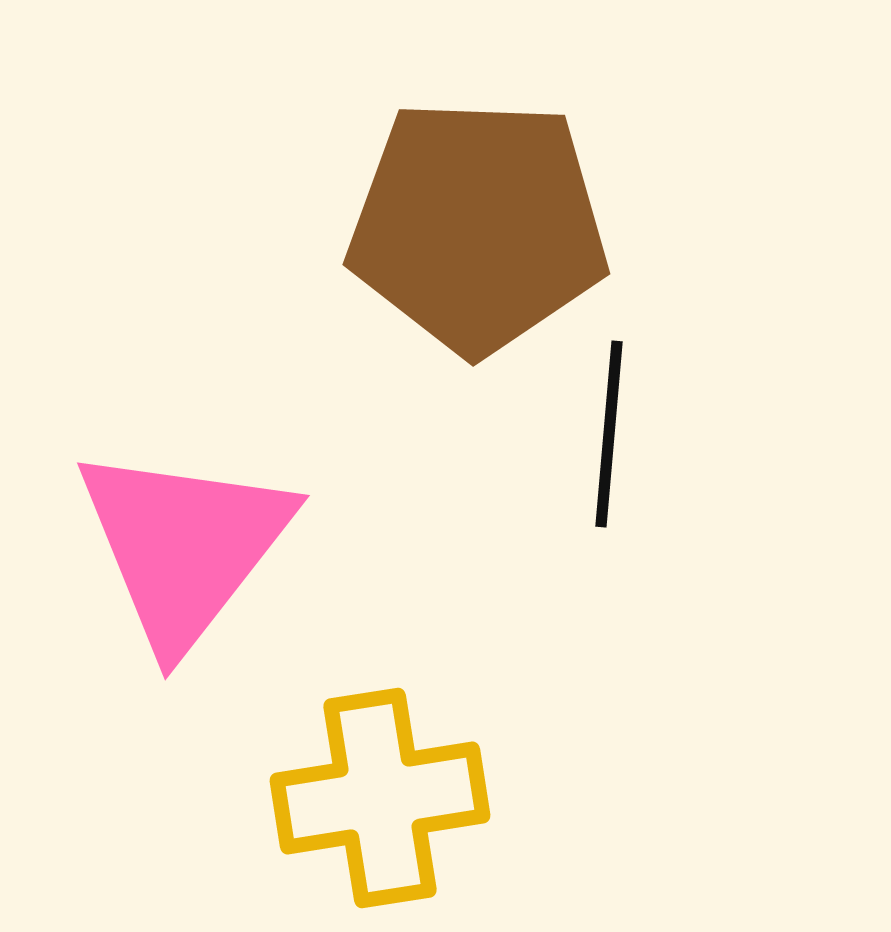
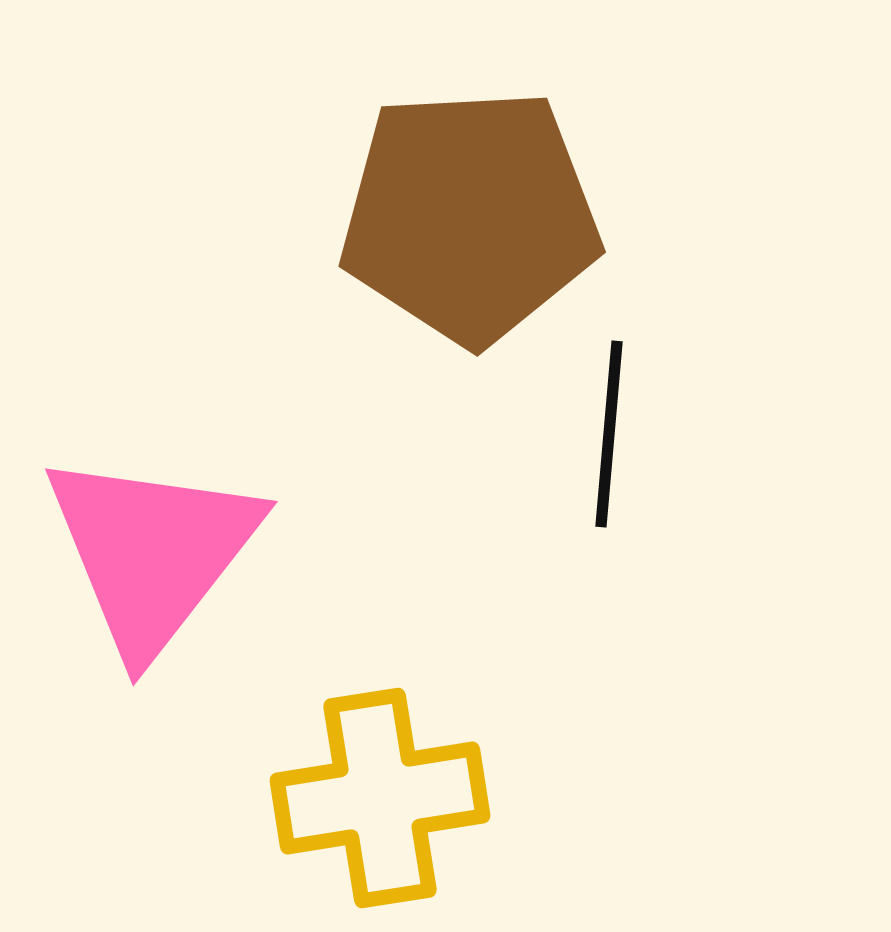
brown pentagon: moved 8 px left, 10 px up; rotated 5 degrees counterclockwise
pink triangle: moved 32 px left, 6 px down
